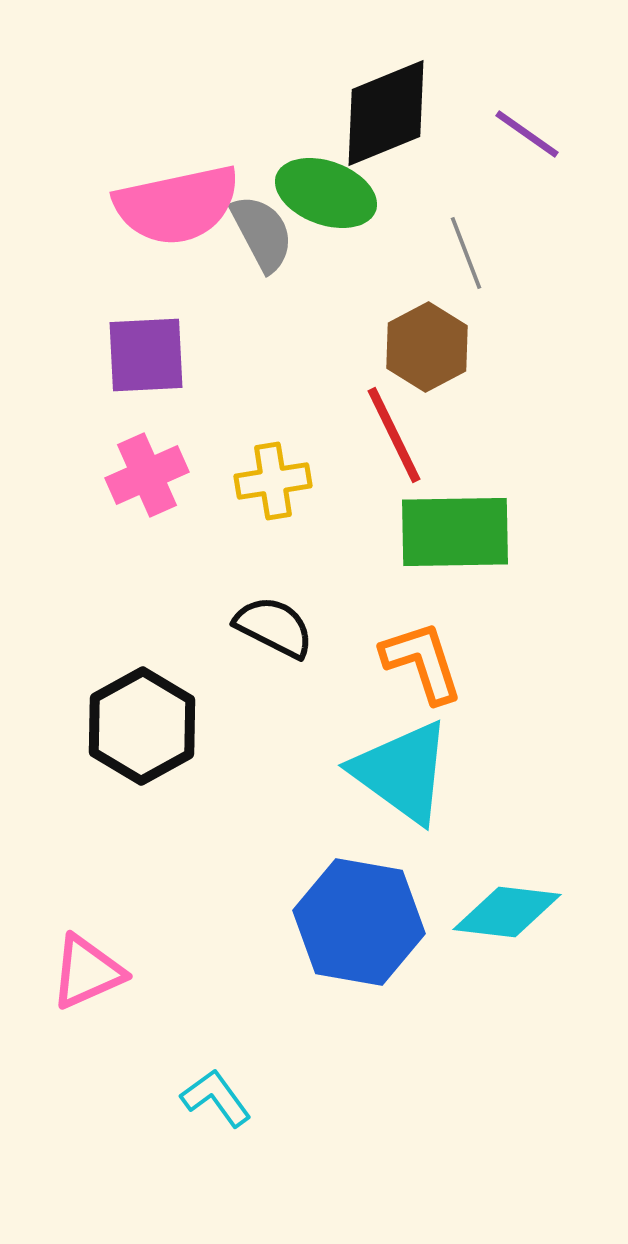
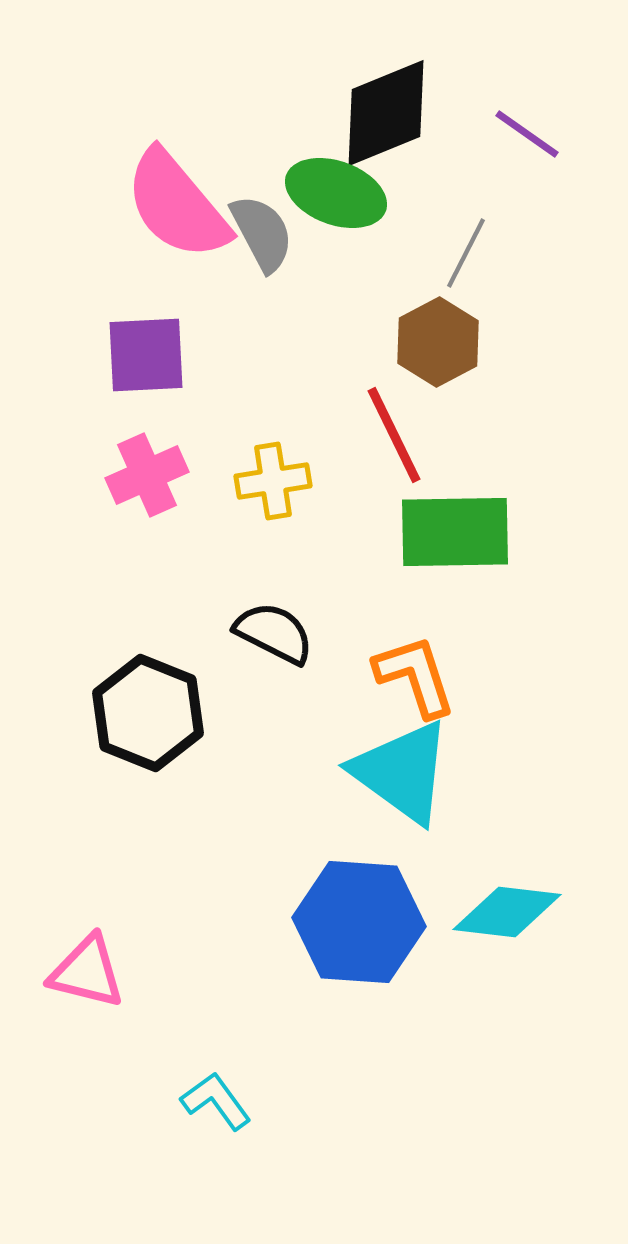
green ellipse: moved 10 px right
pink semicircle: rotated 62 degrees clockwise
gray line: rotated 48 degrees clockwise
brown hexagon: moved 11 px right, 5 px up
black semicircle: moved 6 px down
orange L-shape: moved 7 px left, 14 px down
black hexagon: moved 6 px right, 13 px up; rotated 9 degrees counterclockwise
blue hexagon: rotated 6 degrees counterclockwise
pink triangle: rotated 38 degrees clockwise
cyan L-shape: moved 3 px down
